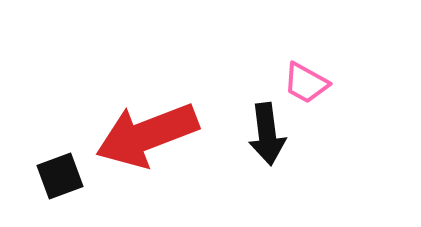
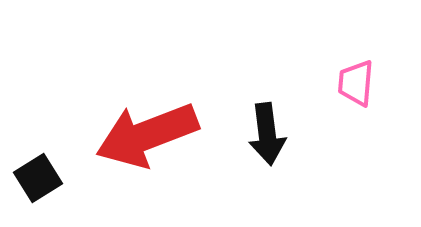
pink trapezoid: moved 50 px right; rotated 66 degrees clockwise
black square: moved 22 px left, 2 px down; rotated 12 degrees counterclockwise
